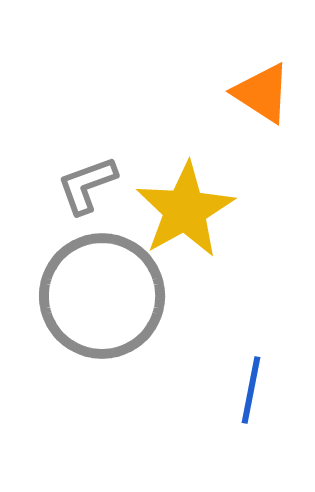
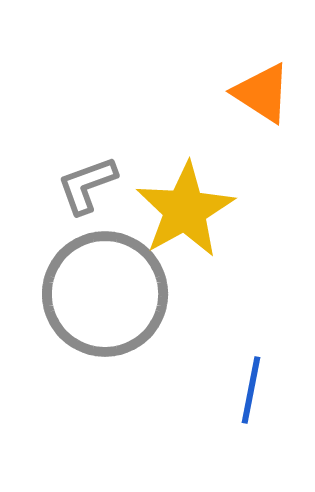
gray circle: moved 3 px right, 2 px up
